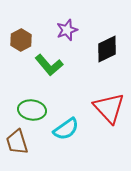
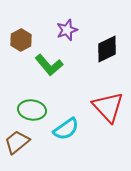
red triangle: moved 1 px left, 1 px up
brown trapezoid: rotated 68 degrees clockwise
